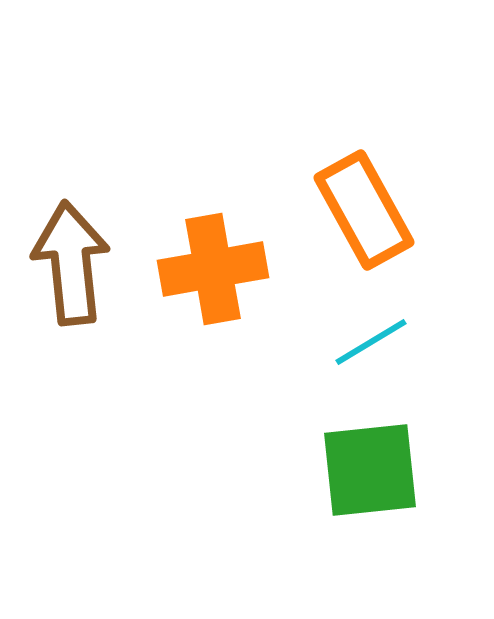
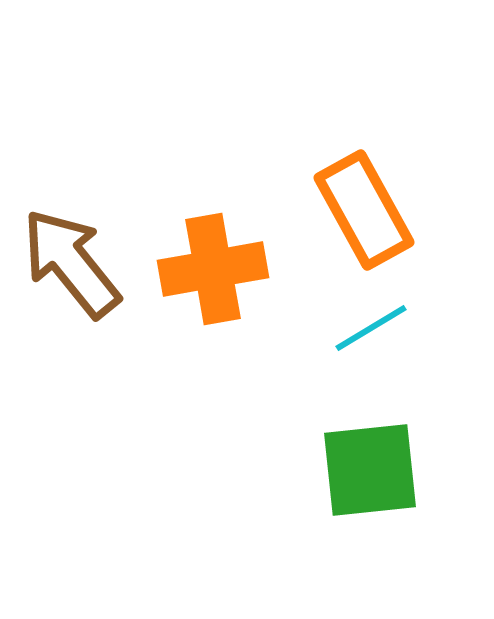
brown arrow: rotated 33 degrees counterclockwise
cyan line: moved 14 px up
